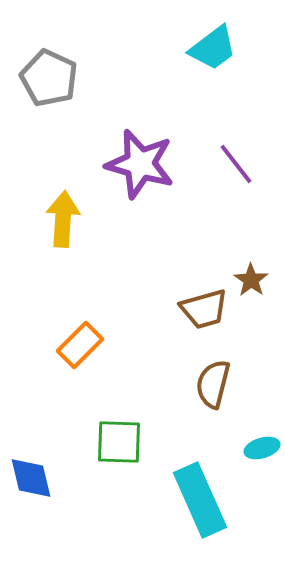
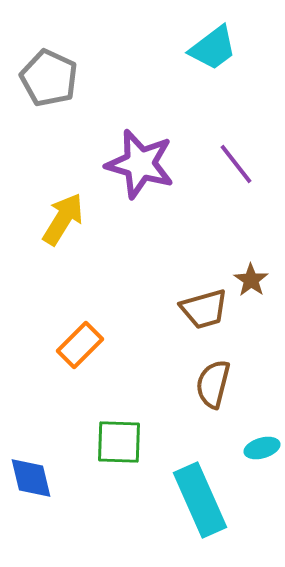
yellow arrow: rotated 28 degrees clockwise
